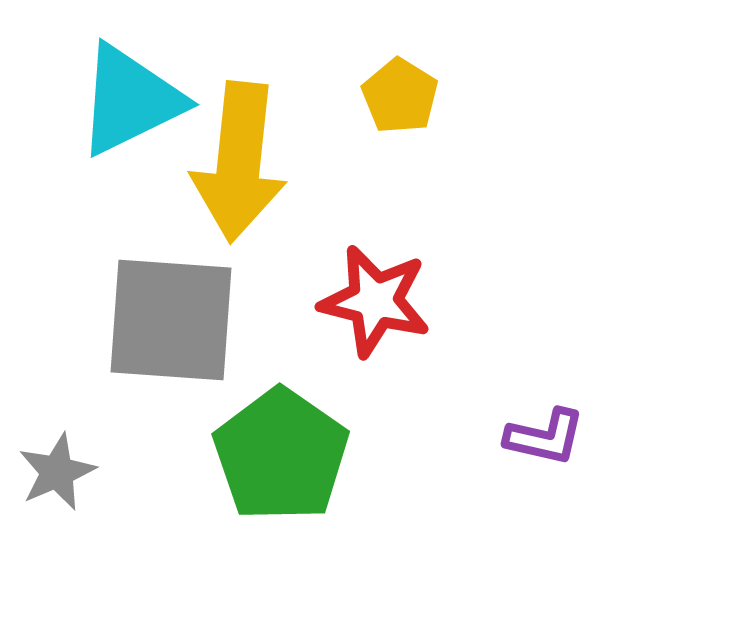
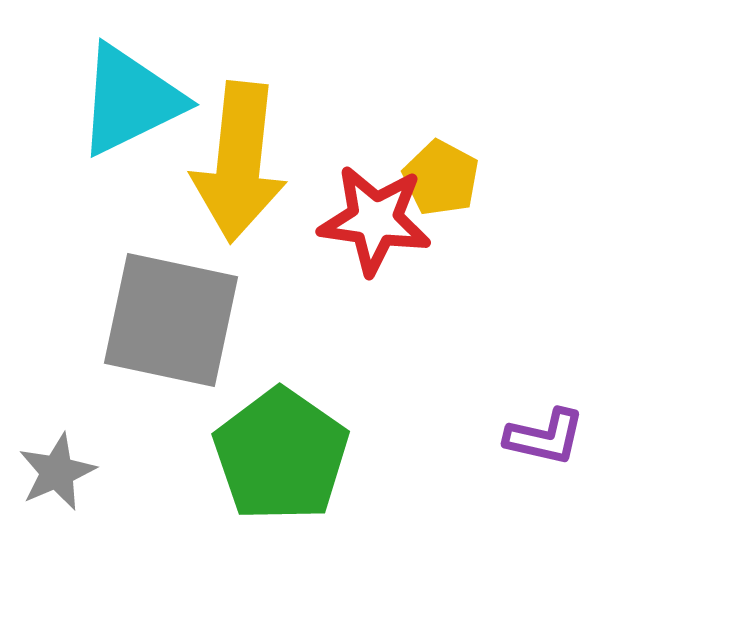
yellow pentagon: moved 41 px right, 82 px down; rotated 4 degrees counterclockwise
red star: moved 81 px up; rotated 6 degrees counterclockwise
gray square: rotated 8 degrees clockwise
